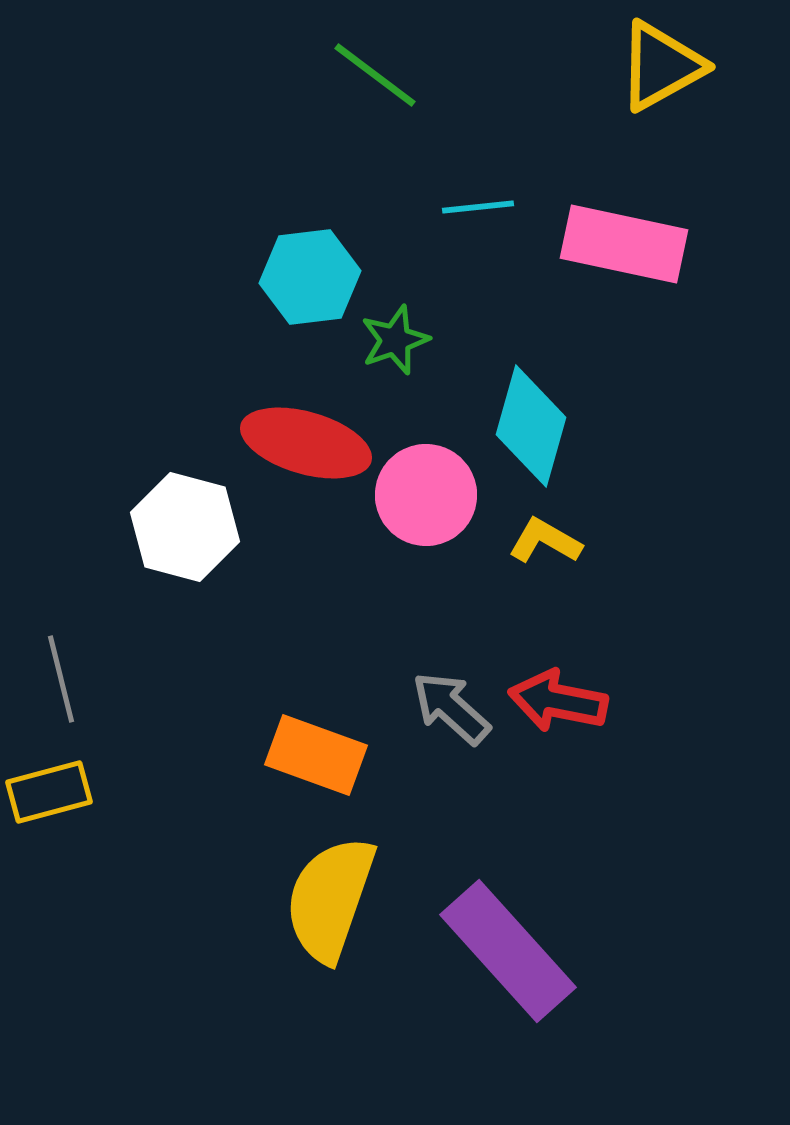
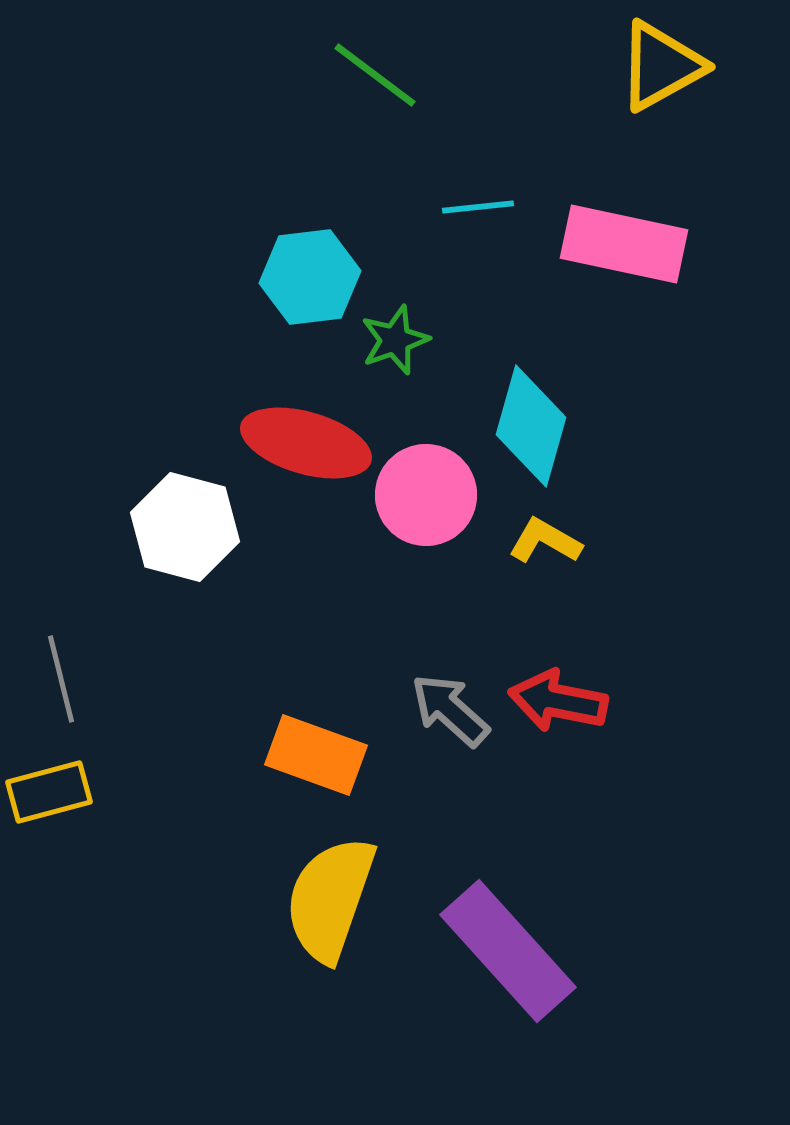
gray arrow: moved 1 px left, 2 px down
